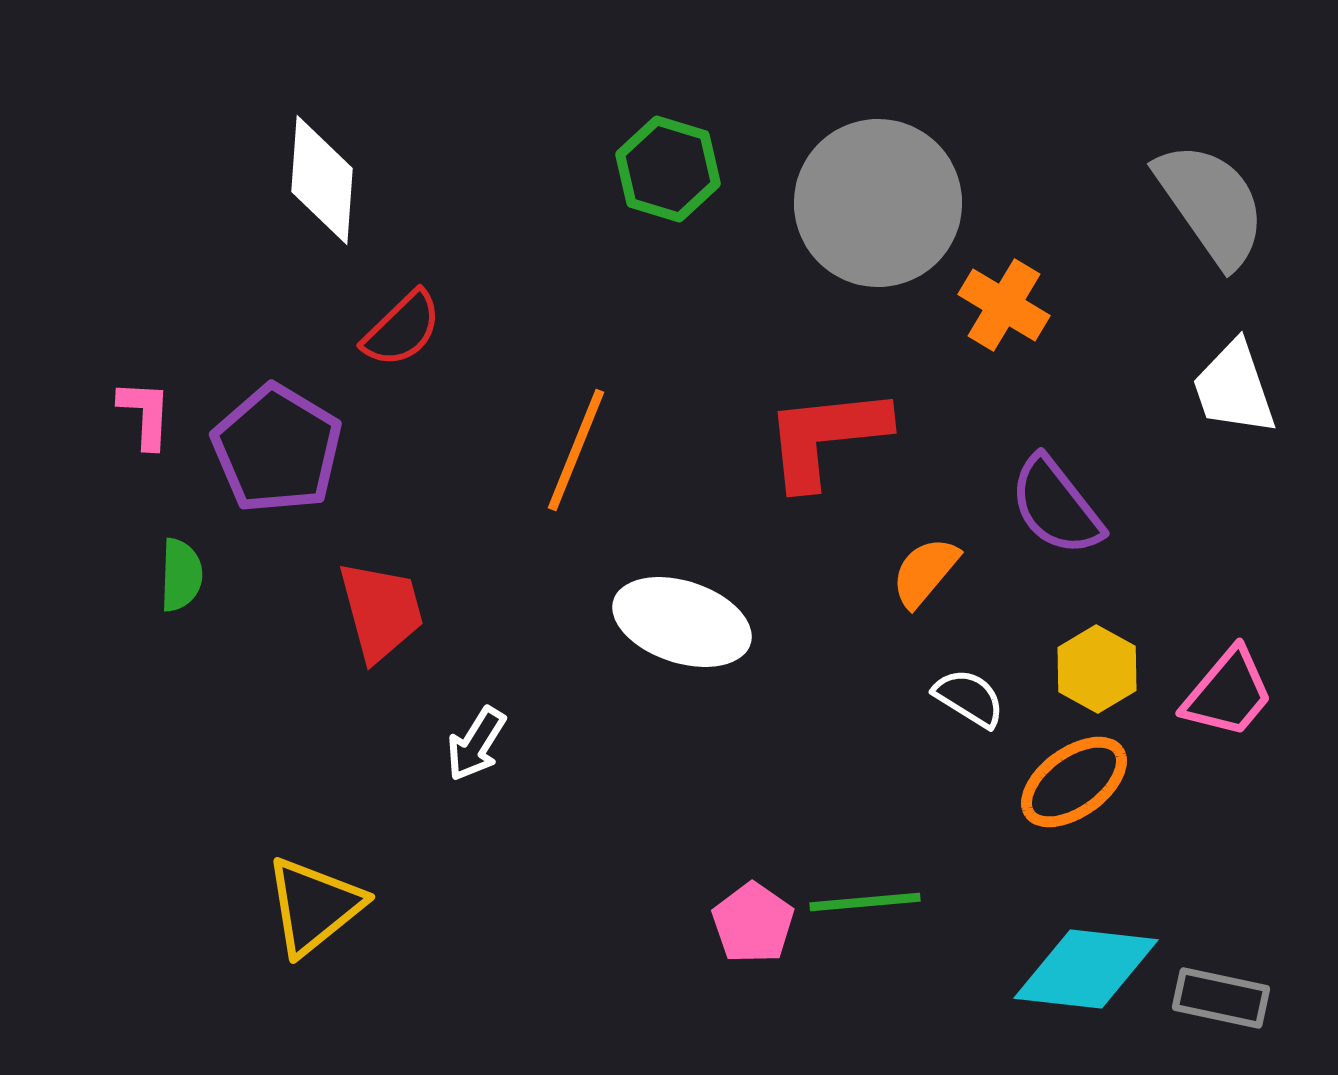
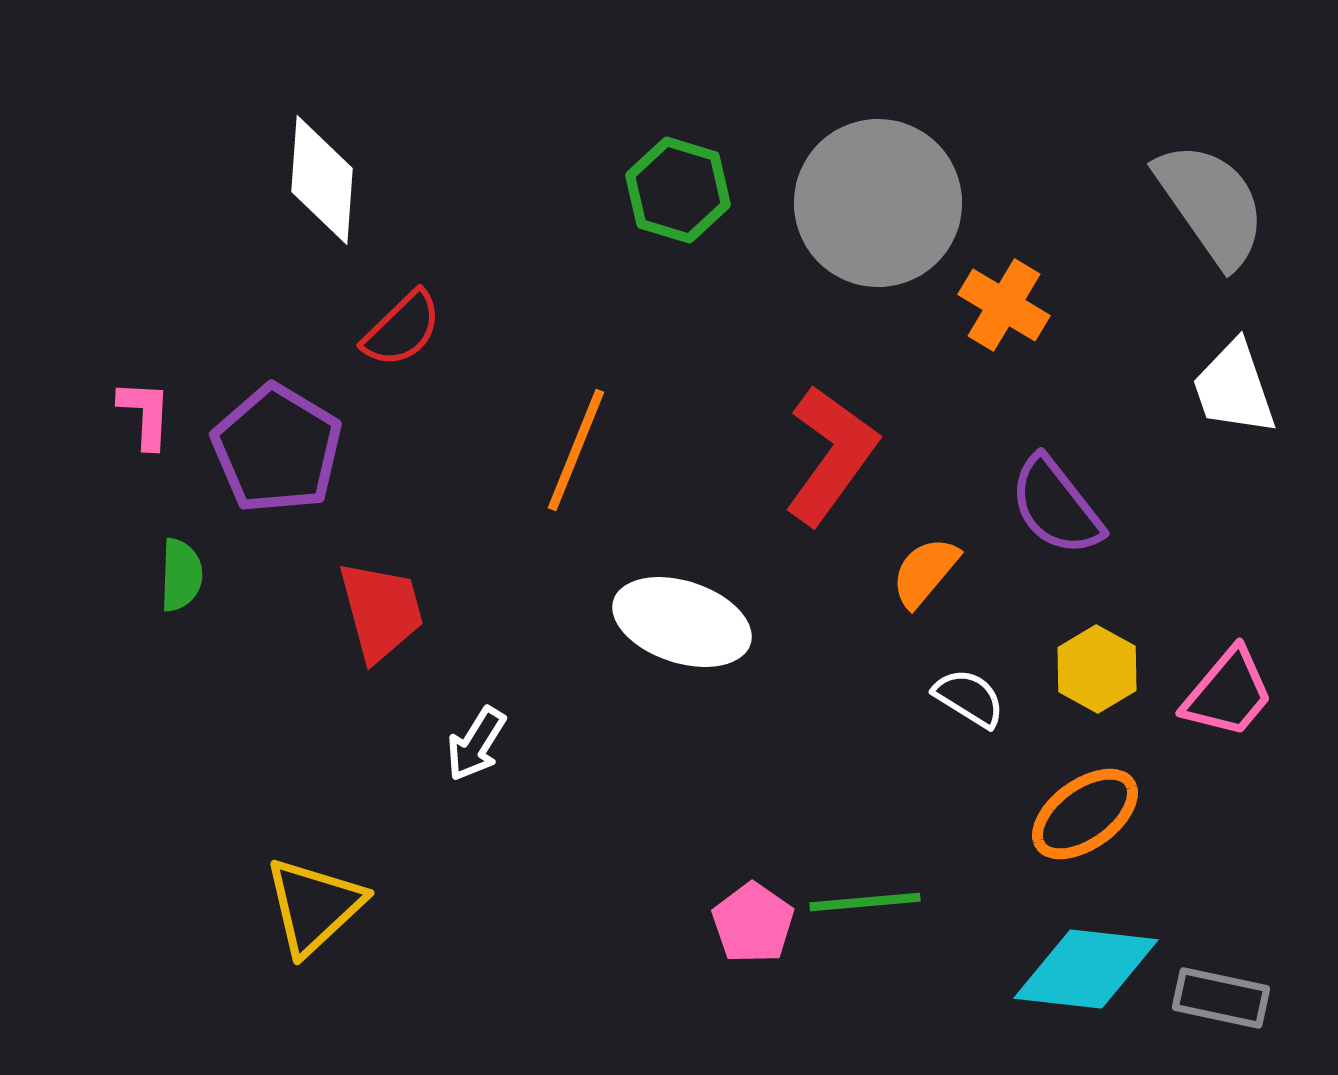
green hexagon: moved 10 px right, 21 px down
red L-shape: moved 5 px right, 18 px down; rotated 132 degrees clockwise
orange ellipse: moved 11 px right, 32 px down
yellow triangle: rotated 4 degrees counterclockwise
